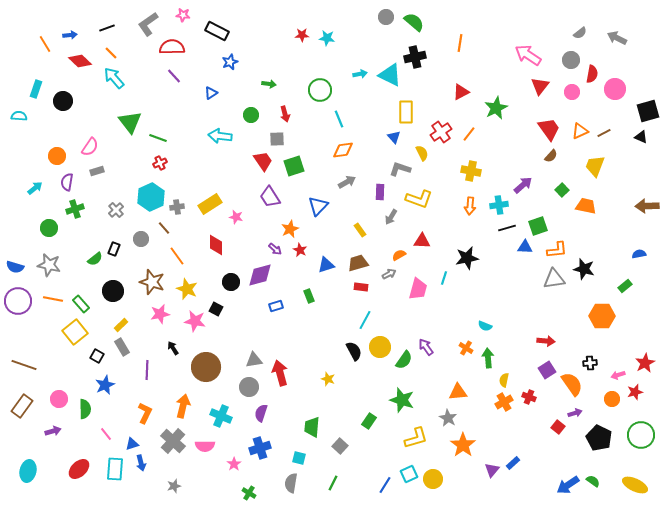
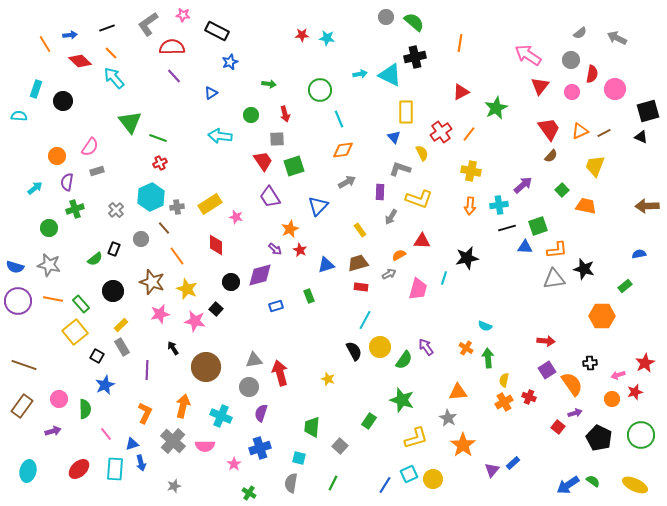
black square at (216, 309): rotated 16 degrees clockwise
